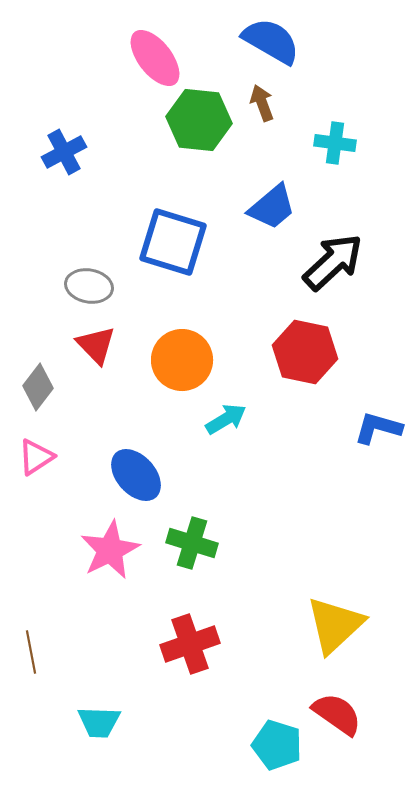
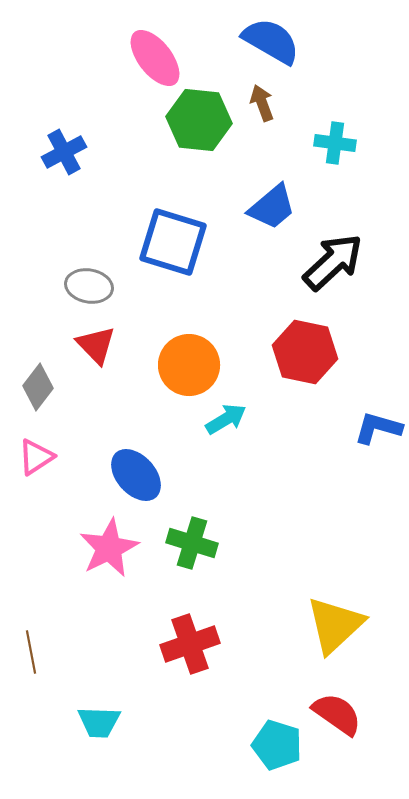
orange circle: moved 7 px right, 5 px down
pink star: moved 1 px left, 2 px up
